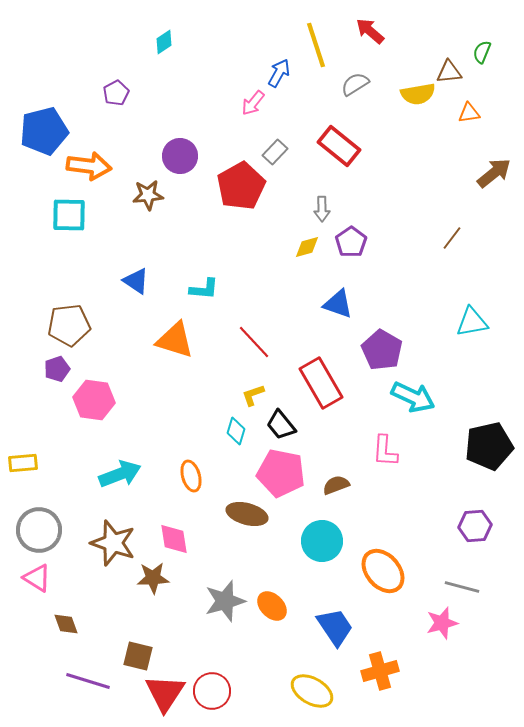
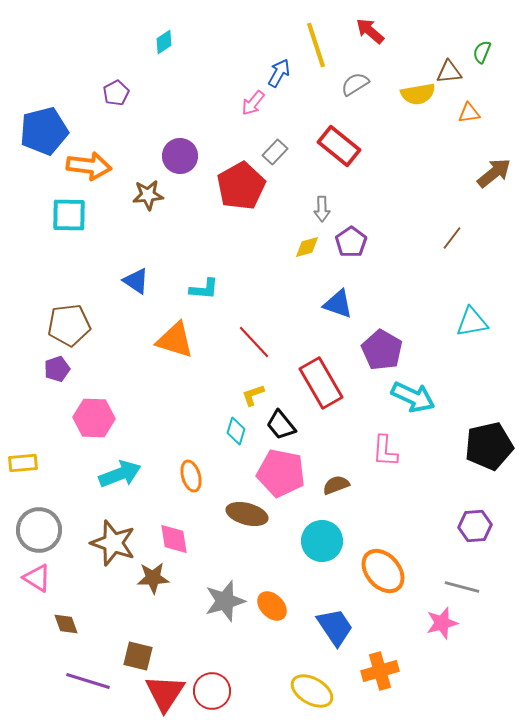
pink hexagon at (94, 400): moved 18 px down; rotated 6 degrees counterclockwise
